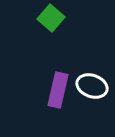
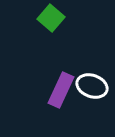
purple rectangle: moved 3 px right; rotated 12 degrees clockwise
